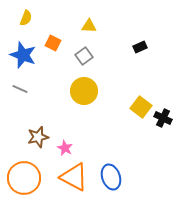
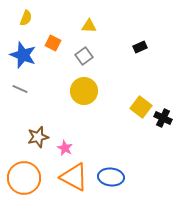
blue ellipse: rotated 65 degrees counterclockwise
